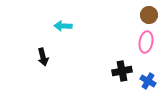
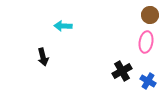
brown circle: moved 1 px right
black cross: rotated 18 degrees counterclockwise
